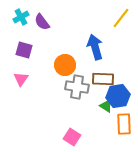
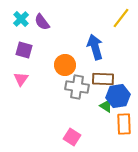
cyan cross: moved 2 px down; rotated 14 degrees counterclockwise
